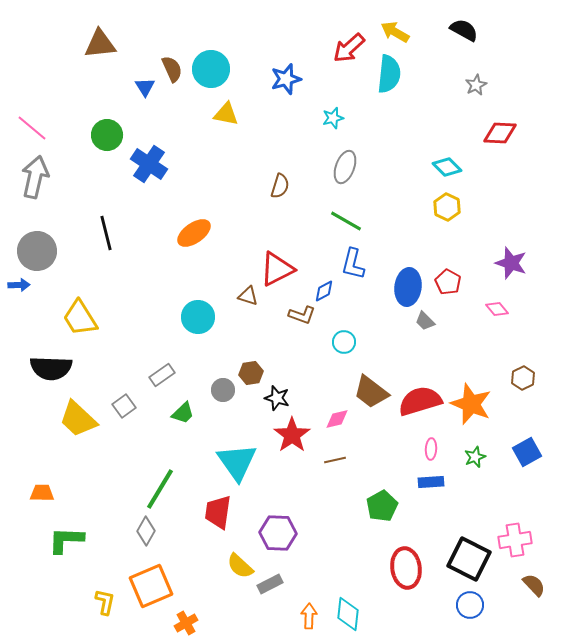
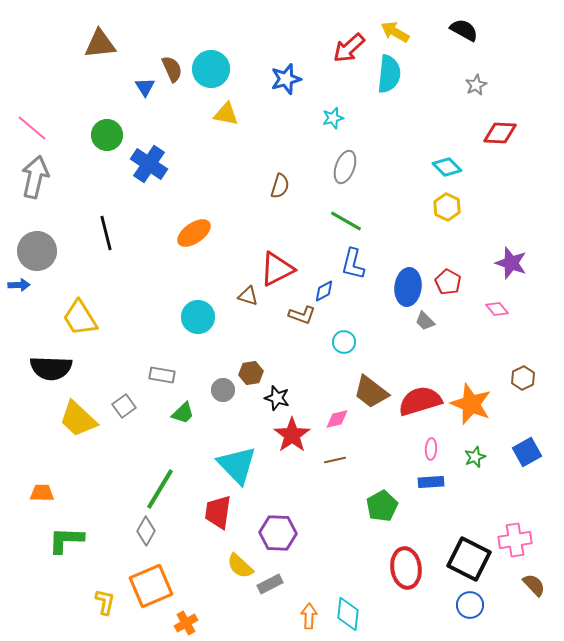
gray rectangle at (162, 375): rotated 45 degrees clockwise
cyan triangle at (237, 462): moved 3 px down; rotated 9 degrees counterclockwise
